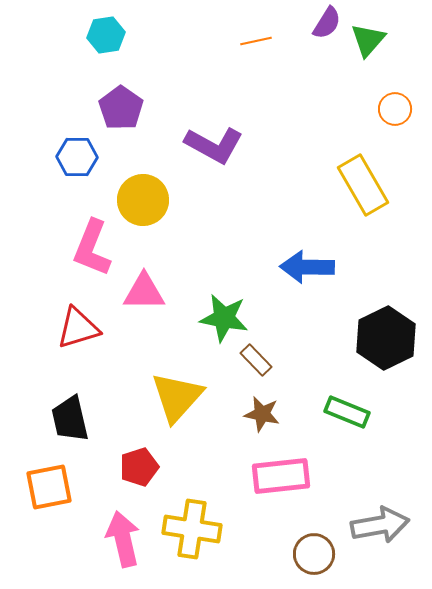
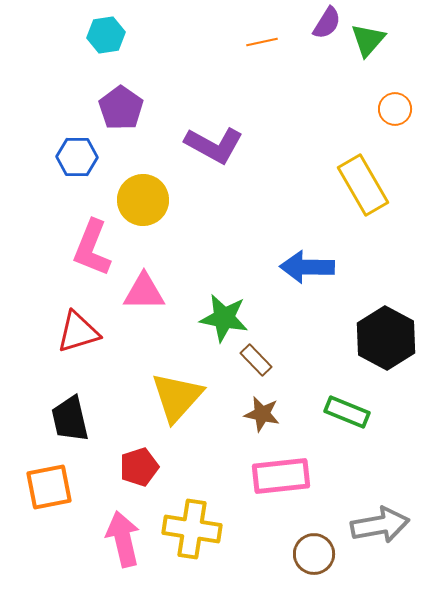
orange line: moved 6 px right, 1 px down
red triangle: moved 4 px down
black hexagon: rotated 6 degrees counterclockwise
